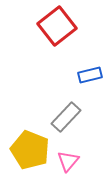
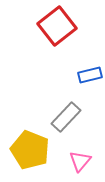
pink triangle: moved 12 px right
